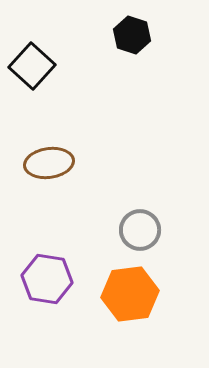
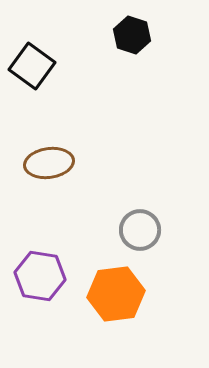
black square: rotated 6 degrees counterclockwise
purple hexagon: moved 7 px left, 3 px up
orange hexagon: moved 14 px left
